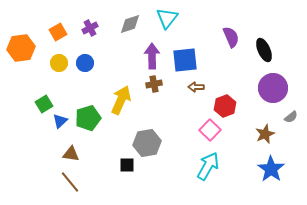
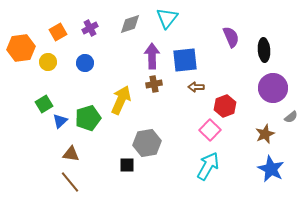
black ellipse: rotated 20 degrees clockwise
yellow circle: moved 11 px left, 1 px up
blue star: rotated 8 degrees counterclockwise
